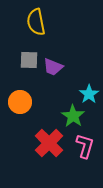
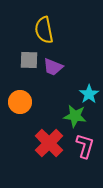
yellow semicircle: moved 8 px right, 8 px down
green star: moved 2 px right; rotated 25 degrees counterclockwise
